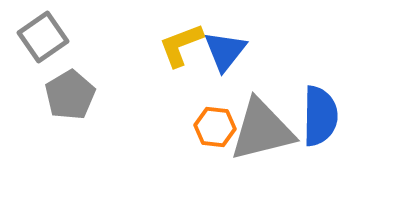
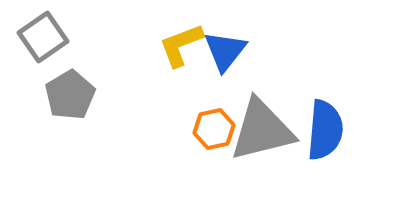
blue semicircle: moved 5 px right, 14 px down; rotated 4 degrees clockwise
orange hexagon: moved 1 px left, 2 px down; rotated 18 degrees counterclockwise
